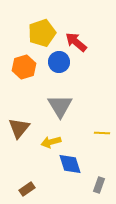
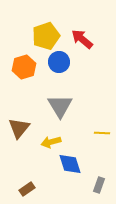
yellow pentagon: moved 4 px right, 3 px down
red arrow: moved 6 px right, 3 px up
